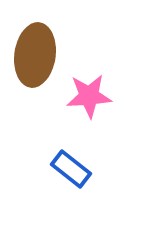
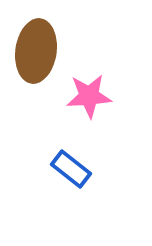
brown ellipse: moved 1 px right, 4 px up
